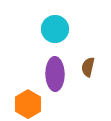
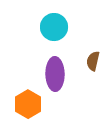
cyan circle: moved 1 px left, 2 px up
brown semicircle: moved 5 px right, 6 px up
